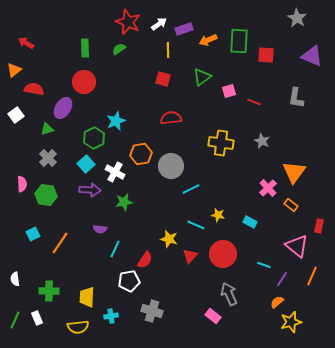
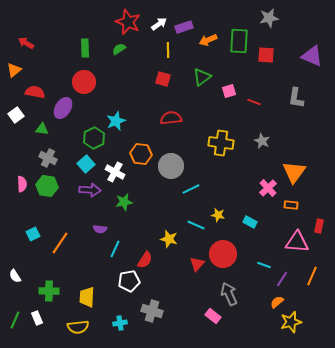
gray star at (297, 18): moved 28 px left; rotated 30 degrees clockwise
purple rectangle at (184, 29): moved 2 px up
red semicircle at (34, 89): moved 1 px right, 3 px down
green triangle at (47, 129): moved 5 px left; rotated 24 degrees clockwise
orange hexagon at (141, 154): rotated 15 degrees clockwise
gray cross at (48, 158): rotated 18 degrees counterclockwise
green hexagon at (46, 195): moved 1 px right, 9 px up
orange rectangle at (291, 205): rotated 32 degrees counterclockwise
pink triangle at (297, 246): moved 4 px up; rotated 35 degrees counterclockwise
red triangle at (190, 256): moved 7 px right, 8 px down
white semicircle at (15, 279): moved 3 px up; rotated 24 degrees counterclockwise
cyan cross at (111, 316): moved 9 px right, 7 px down
